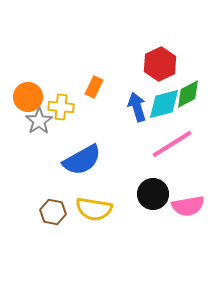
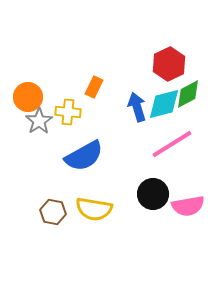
red hexagon: moved 9 px right
yellow cross: moved 7 px right, 5 px down
blue semicircle: moved 2 px right, 4 px up
